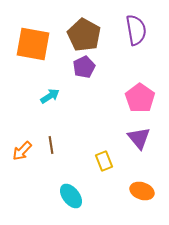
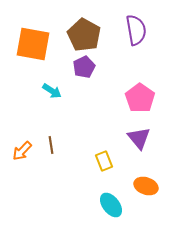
cyan arrow: moved 2 px right, 5 px up; rotated 66 degrees clockwise
orange ellipse: moved 4 px right, 5 px up
cyan ellipse: moved 40 px right, 9 px down
